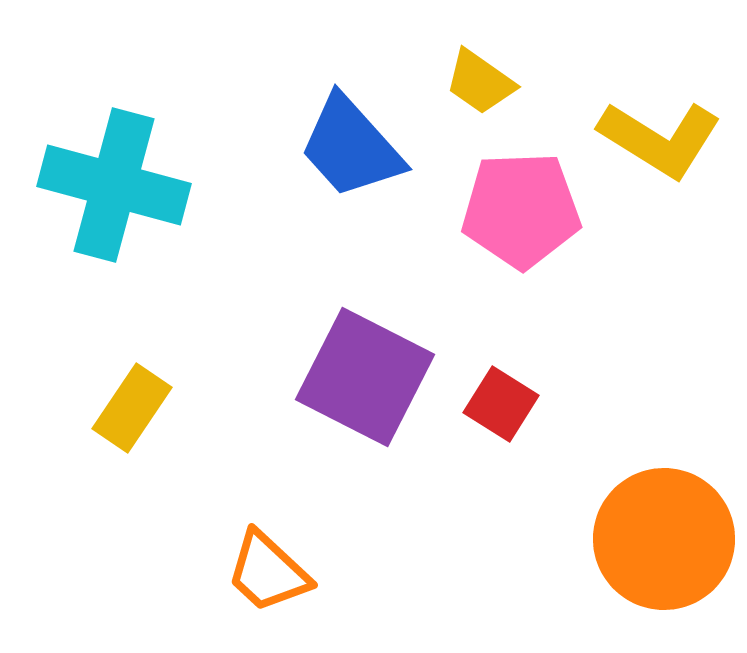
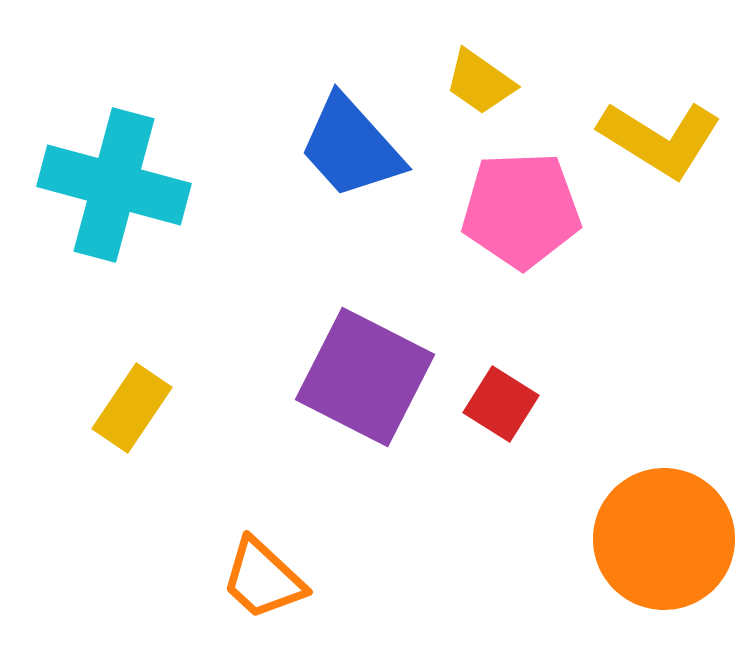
orange trapezoid: moved 5 px left, 7 px down
